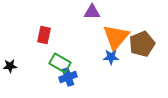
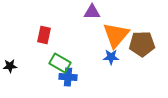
orange triangle: moved 2 px up
brown pentagon: rotated 20 degrees clockwise
blue cross: rotated 24 degrees clockwise
